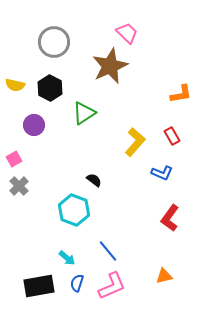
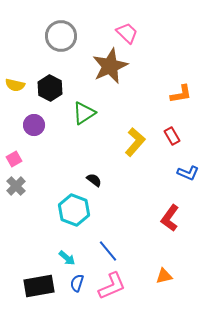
gray circle: moved 7 px right, 6 px up
blue L-shape: moved 26 px right
gray cross: moved 3 px left
